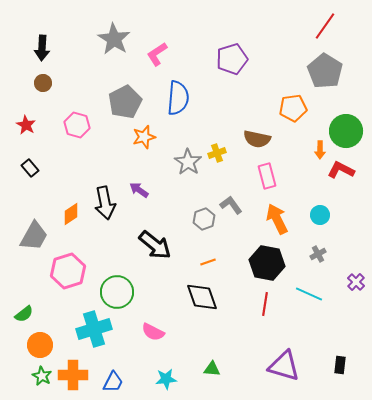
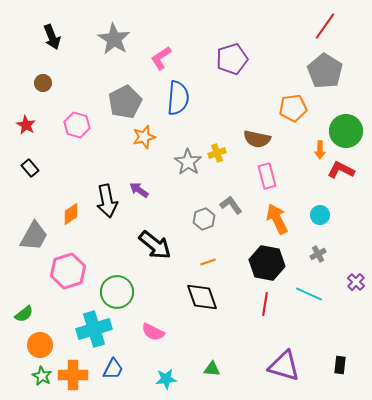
black arrow at (42, 48): moved 10 px right, 11 px up; rotated 25 degrees counterclockwise
pink L-shape at (157, 54): moved 4 px right, 4 px down
black arrow at (105, 203): moved 2 px right, 2 px up
blue trapezoid at (113, 382): moved 13 px up
